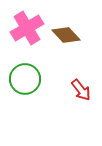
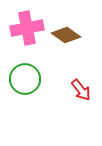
pink cross: rotated 20 degrees clockwise
brown diamond: rotated 12 degrees counterclockwise
